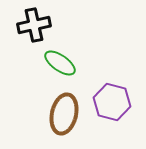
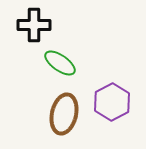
black cross: rotated 12 degrees clockwise
purple hexagon: rotated 18 degrees clockwise
